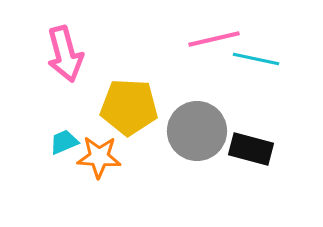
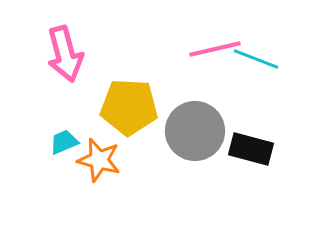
pink line: moved 1 px right, 10 px down
cyan line: rotated 9 degrees clockwise
gray circle: moved 2 px left
orange star: moved 3 px down; rotated 12 degrees clockwise
